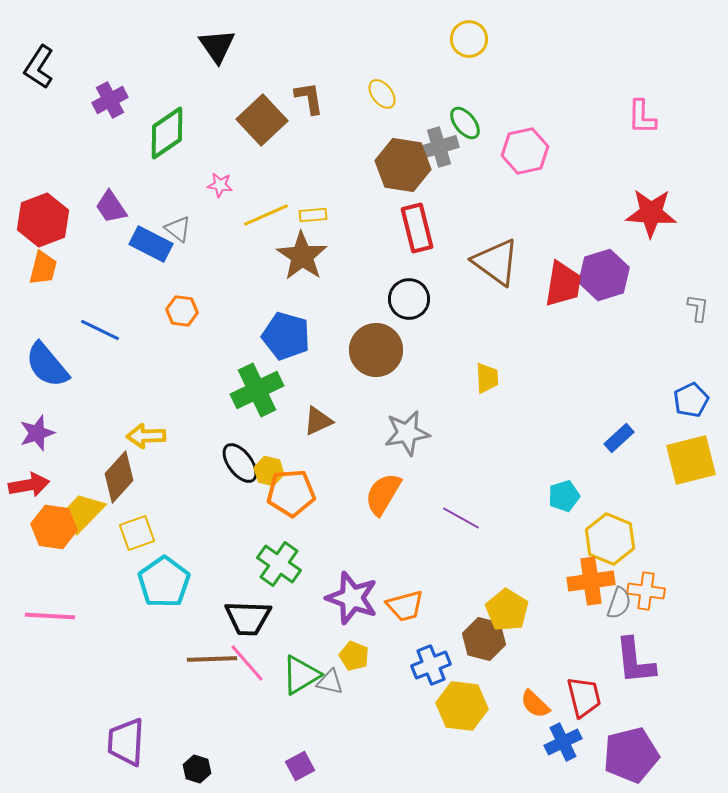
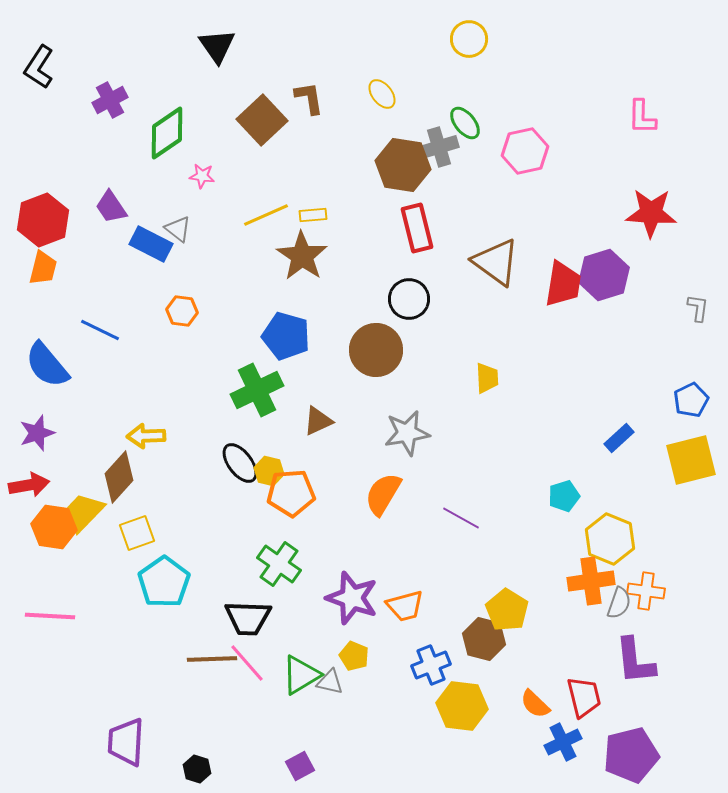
pink star at (220, 185): moved 18 px left, 9 px up
